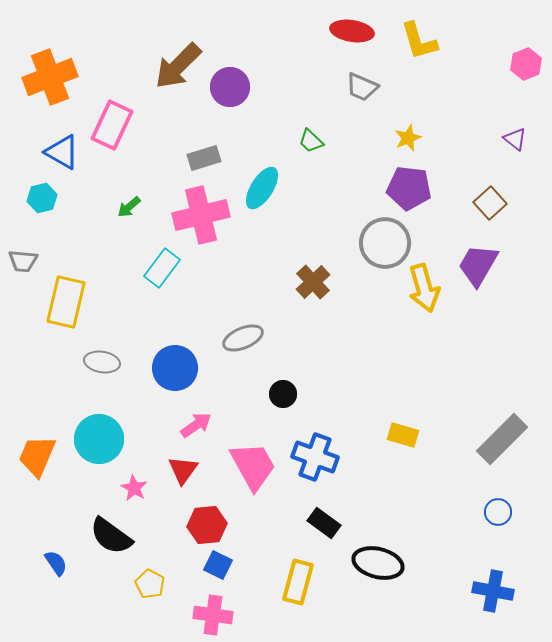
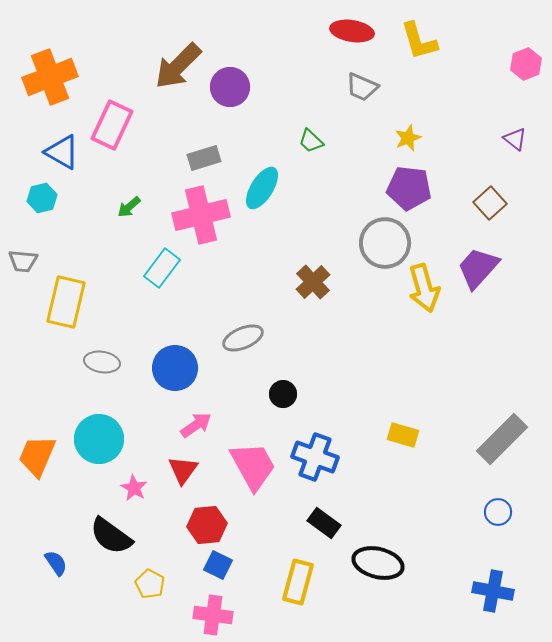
purple trapezoid at (478, 265): moved 3 px down; rotated 12 degrees clockwise
